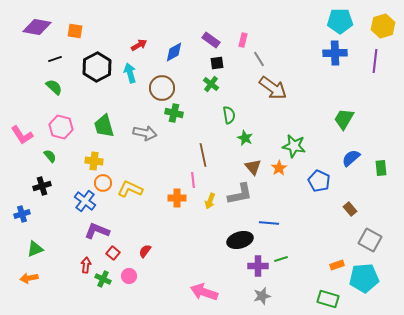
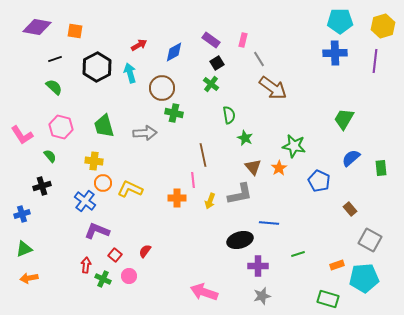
black square at (217, 63): rotated 24 degrees counterclockwise
gray arrow at (145, 133): rotated 15 degrees counterclockwise
green triangle at (35, 249): moved 11 px left
red square at (113, 253): moved 2 px right, 2 px down
green line at (281, 259): moved 17 px right, 5 px up
